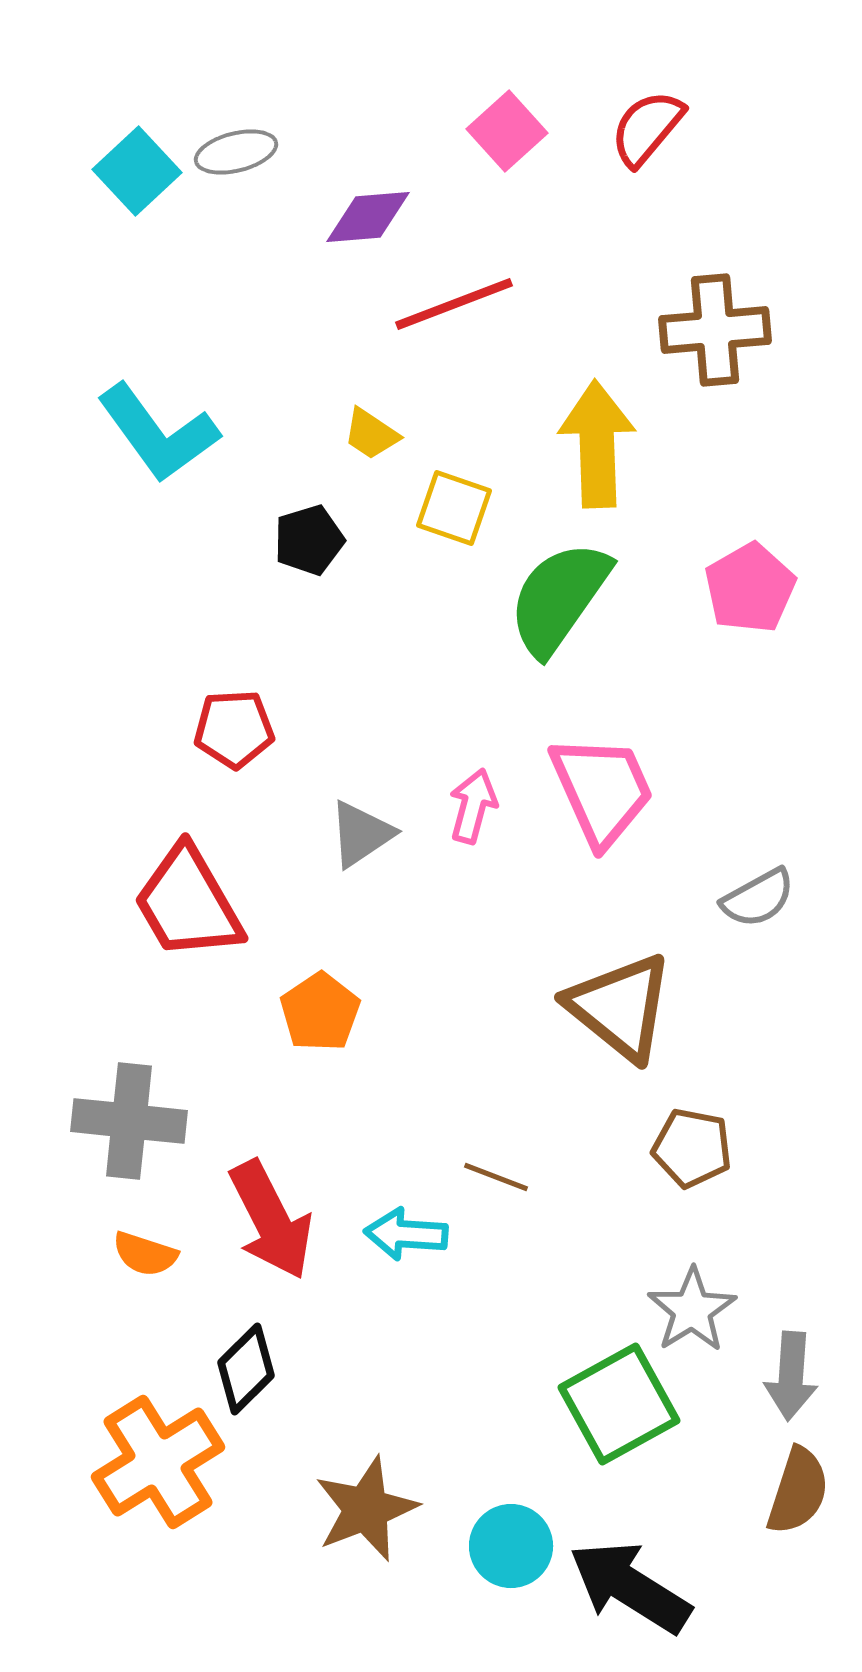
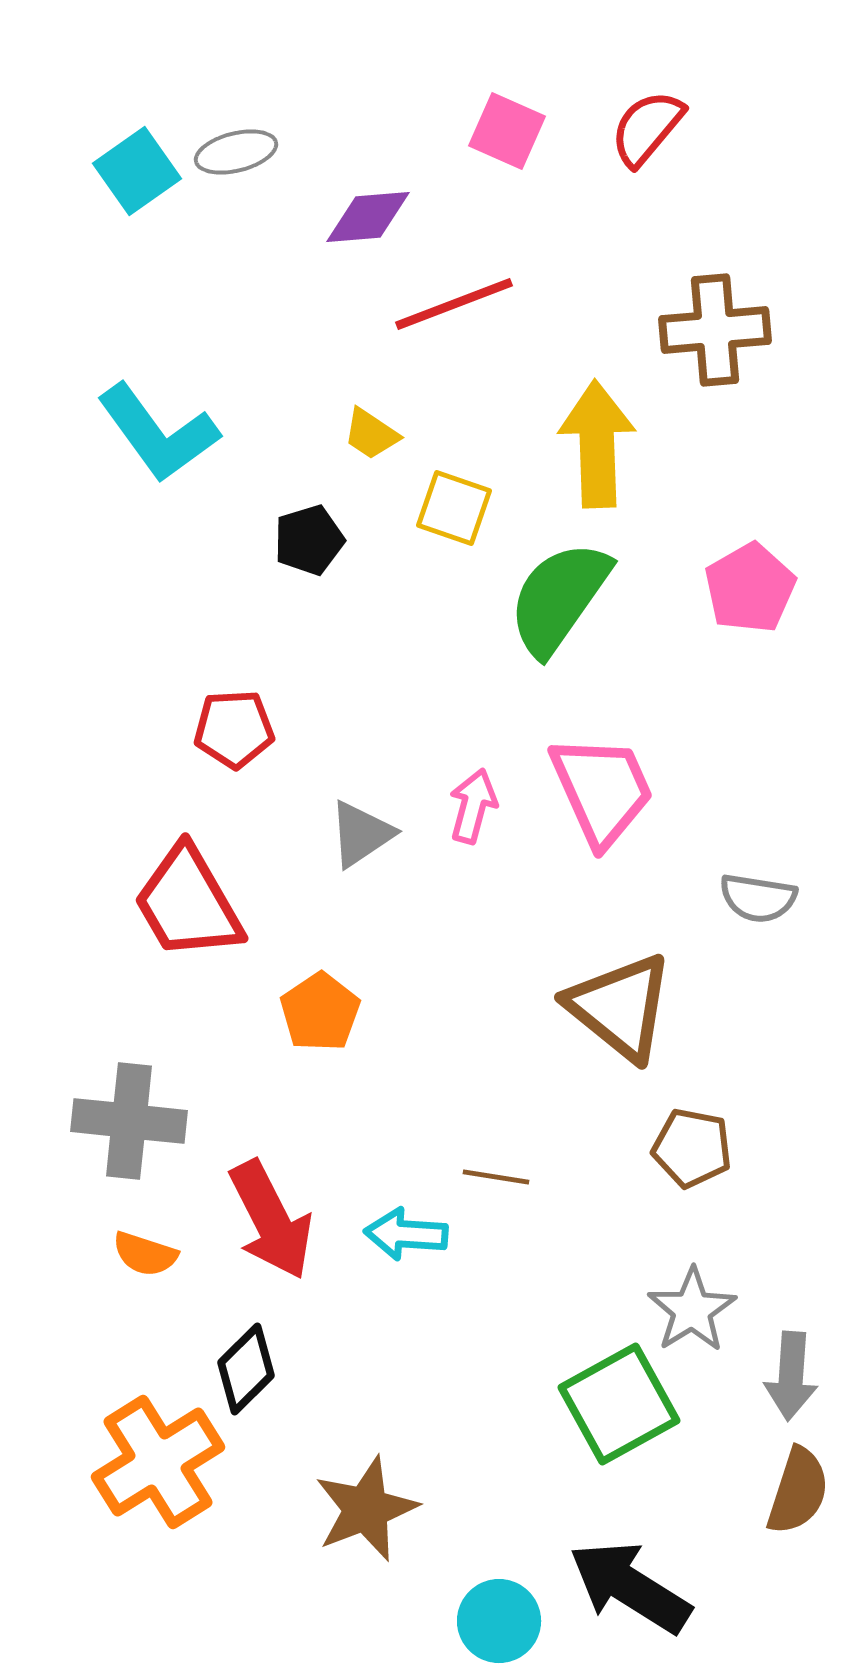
pink square: rotated 24 degrees counterclockwise
cyan square: rotated 8 degrees clockwise
gray semicircle: rotated 38 degrees clockwise
brown line: rotated 12 degrees counterclockwise
cyan circle: moved 12 px left, 75 px down
